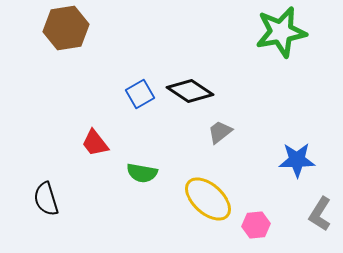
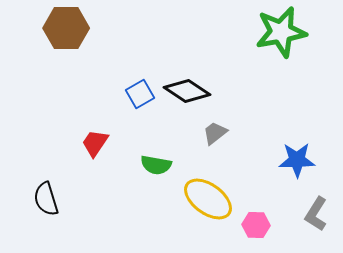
brown hexagon: rotated 9 degrees clockwise
black diamond: moved 3 px left
gray trapezoid: moved 5 px left, 1 px down
red trapezoid: rotated 72 degrees clockwise
green semicircle: moved 14 px right, 8 px up
yellow ellipse: rotated 6 degrees counterclockwise
gray L-shape: moved 4 px left
pink hexagon: rotated 8 degrees clockwise
